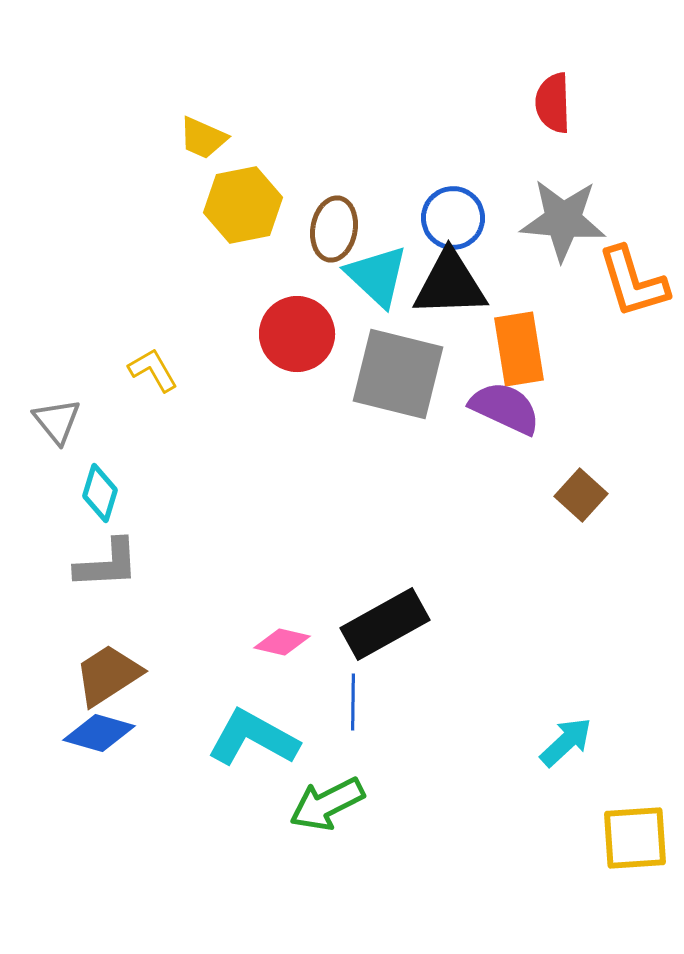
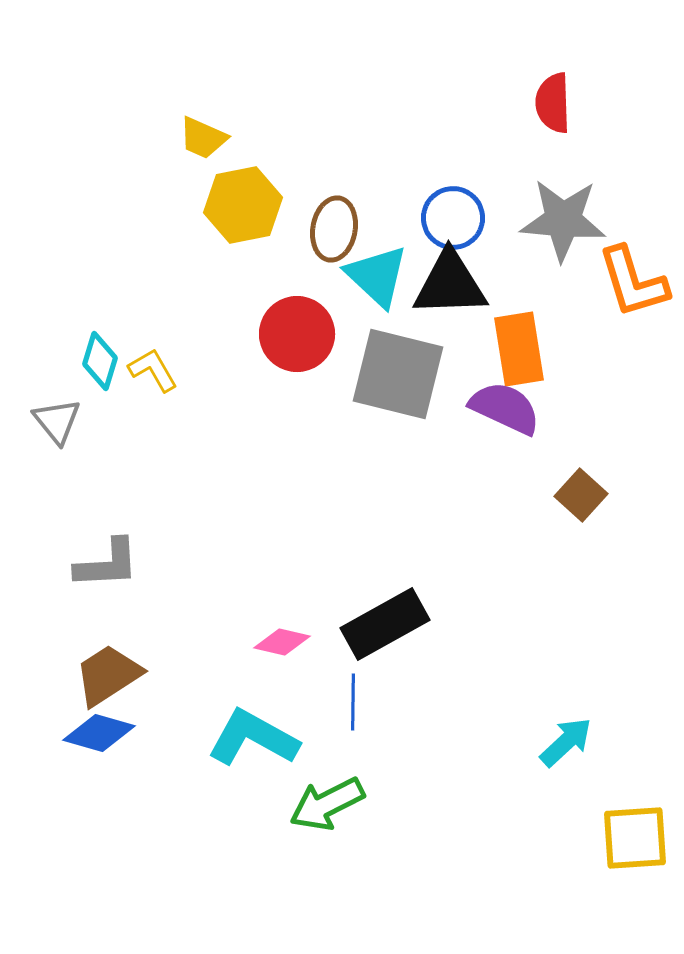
cyan diamond: moved 132 px up
